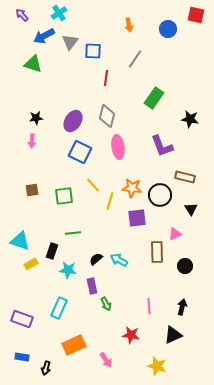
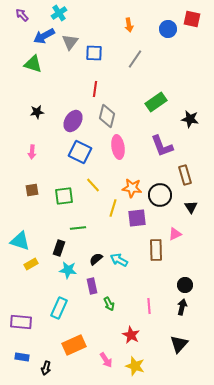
red square at (196, 15): moved 4 px left, 4 px down
blue square at (93, 51): moved 1 px right, 2 px down
red line at (106, 78): moved 11 px left, 11 px down
green rectangle at (154, 98): moved 2 px right, 4 px down; rotated 20 degrees clockwise
black star at (36, 118): moved 1 px right, 6 px up
pink arrow at (32, 141): moved 11 px down
brown rectangle at (185, 177): moved 2 px up; rotated 60 degrees clockwise
yellow line at (110, 201): moved 3 px right, 7 px down
black triangle at (191, 209): moved 2 px up
green line at (73, 233): moved 5 px right, 5 px up
black rectangle at (52, 251): moved 7 px right, 3 px up
brown rectangle at (157, 252): moved 1 px left, 2 px up
black circle at (185, 266): moved 19 px down
green arrow at (106, 304): moved 3 px right
purple rectangle at (22, 319): moved 1 px left, 3 px down; rotated 15 degrees counterclockwise
red star at (131, 335): rotated 18 degrees clockwise
black triangle at (173, 335): moved 6 px right, 9 px down; rotated 24 degrees counterclockwise
yellow star at (157, 366): moved 22 px left
